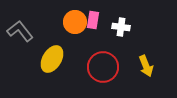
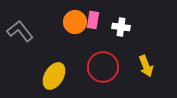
yellow ellipse: moved 2 px right, 17 px down
